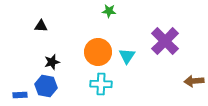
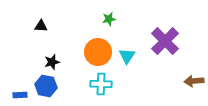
green star: moved 8 px down; rotated 16 degrees counterclockwise
